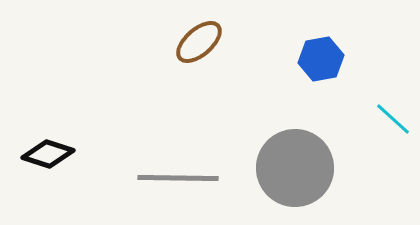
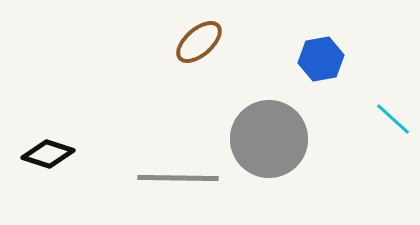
gray circle: moved 26 px left, 29 px up
